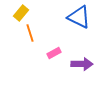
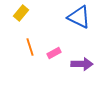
orange line: moved 14 px down
